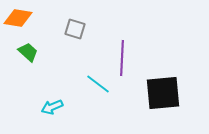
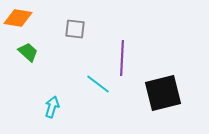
gray square: rotated 10 degrees counterclockwise
black square: rotated 9 degrees counterclockwise
cyan arrow: rotated 130 degrees clockwise
